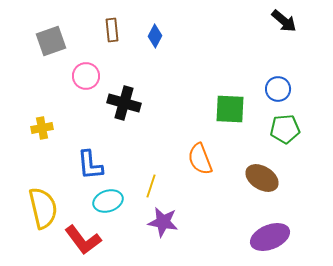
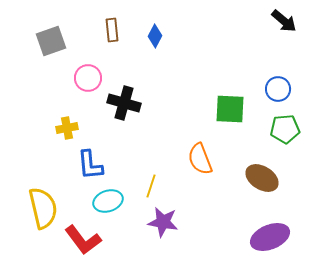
pink circle: moved 2 px right, 2 px down
yellow cross: moved 25 px right
